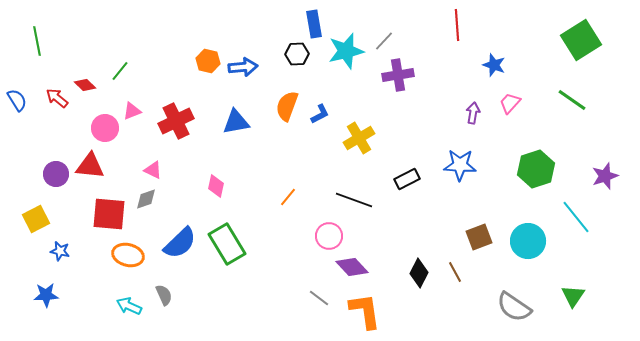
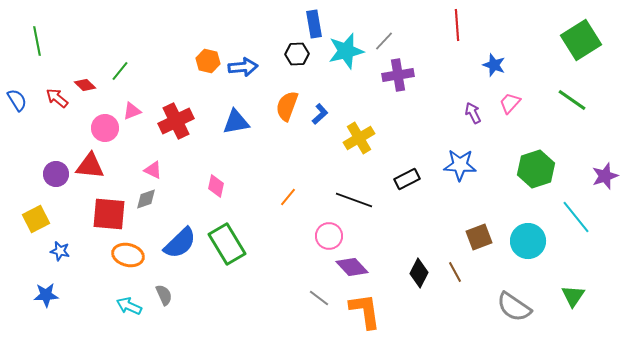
purple arrow at (473, 113): rotated 35 degrees counterclockwise
blue L-shape at (320, 114): rotated 15 degrees counterclockwise
